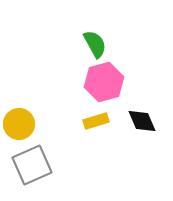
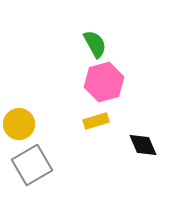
black diamond: moved 1 px right, 24 px down
gray square: rotated 6 degrees counterclockwise
